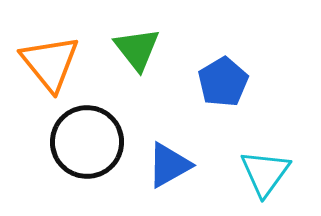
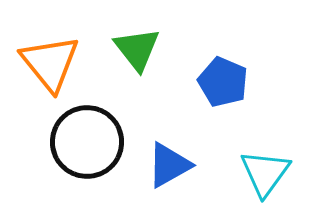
blue pentagon: rotated 18 degrees counterclockwise
